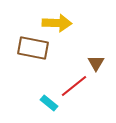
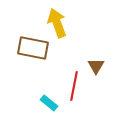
yellow arrow: rotated 112 degrees counterclockwise
brown triangle: moved 3 px down
red line: rotated 40 degrees counterclockwise
